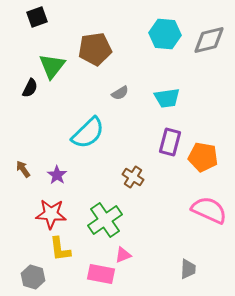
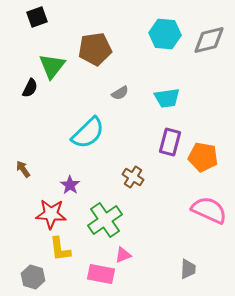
purple star: moved 13 px right, 10 px down
